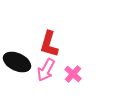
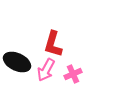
red L-shape: moved 4 px right
pink cross: rotated 24 degrees clockwise
